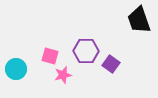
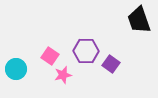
pink square: rotated 18 degrees clockwise
